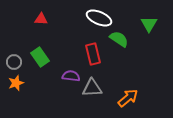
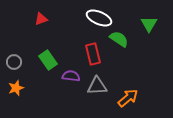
red triangle: rotated 24 degrees counterclockwise
green rectangle: moved 8 px right, 3 px down
orange star: moved 5 px down
gray triangle: moved 5 px right, 2 px up
